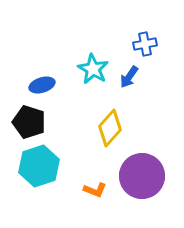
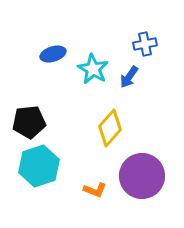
blue ellipse: moved 11 px right, 31 px up
black pentagon: rotated 24 degrees counterclockwise
